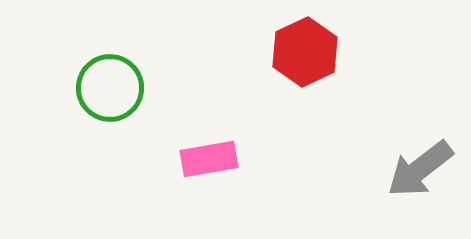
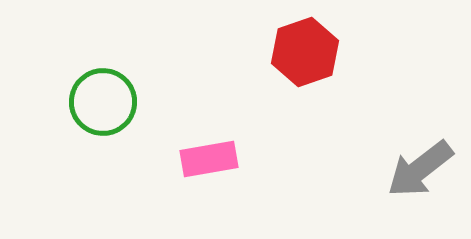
red hexagon: rotated 6 degrees clockwise
green circle: moved 7 px left, 14 px down
